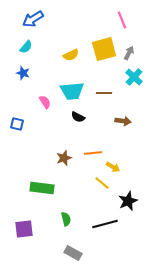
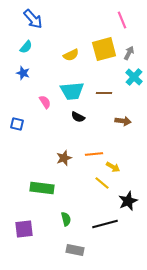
blue arrow: rotated 100 degrees counterclockwise
orange line: moved 1 px right, 1 px down
gray rectangle: moved 2 px right, 3 px up; rotated 18 degrees counterclockwise
